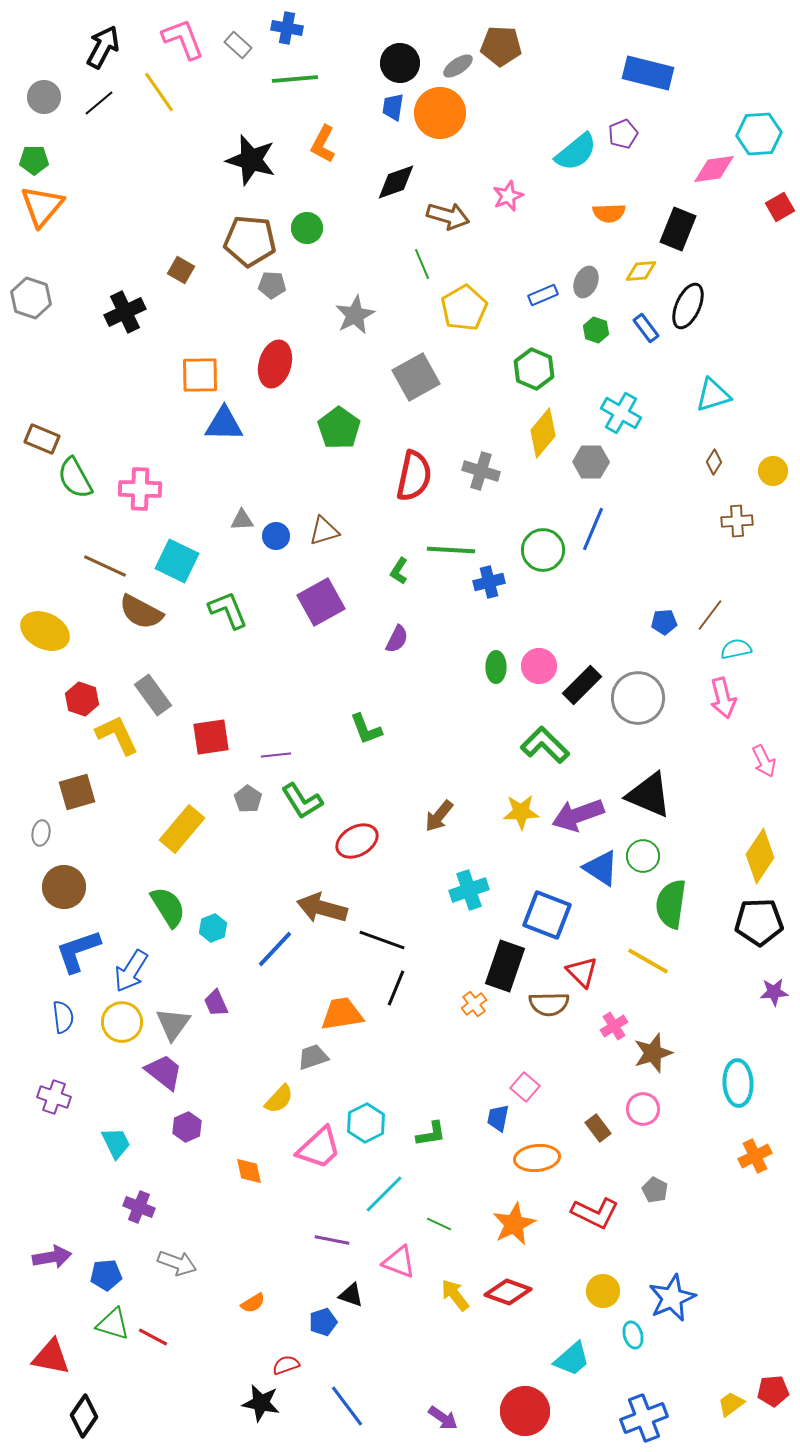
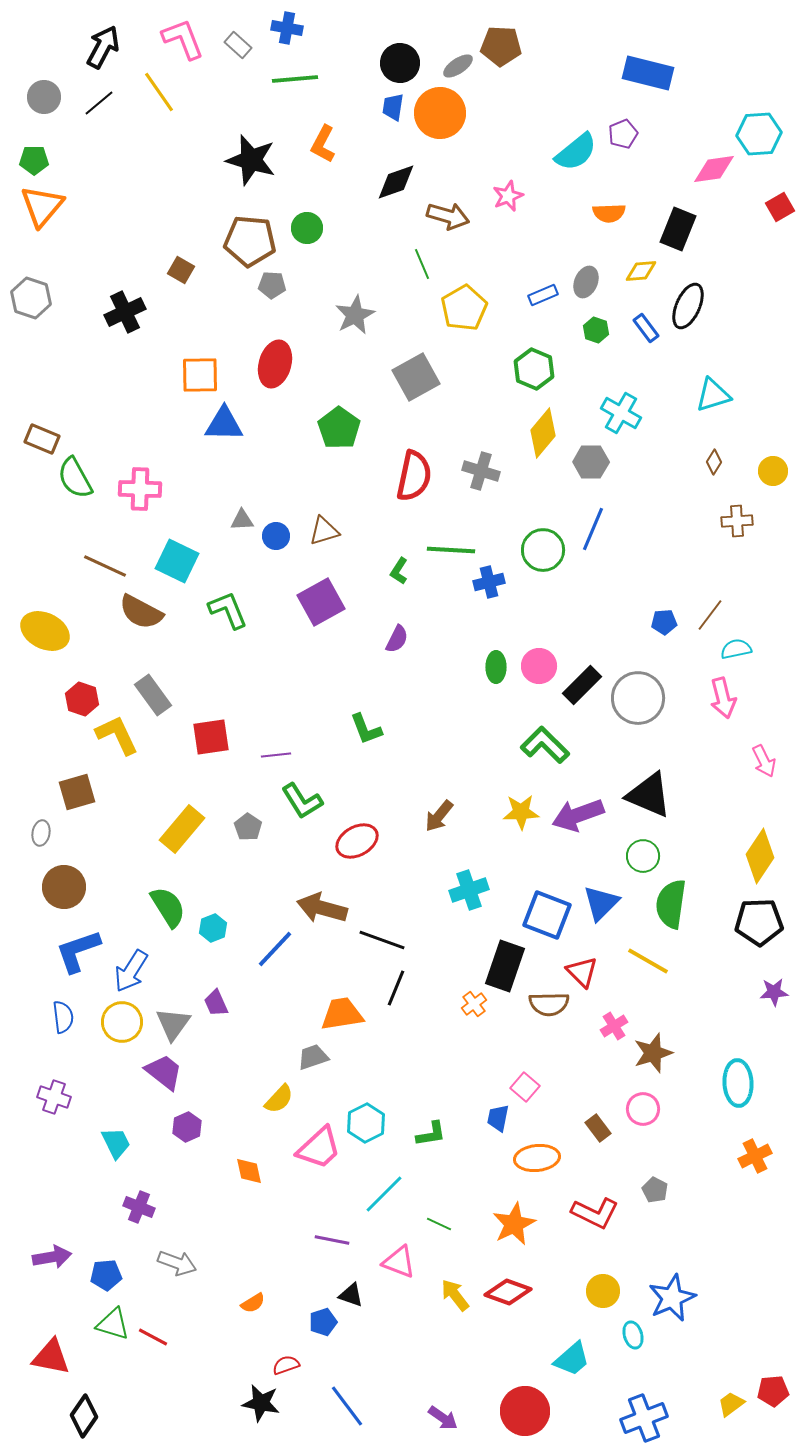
gray pentagon at (248, 799): moved 28 px down
blue triangle at (601, 868): moved 35 px down; rotated 42 degrees clockwise
